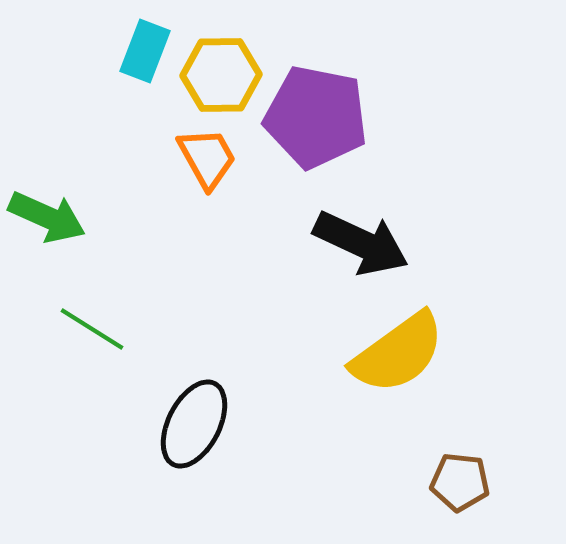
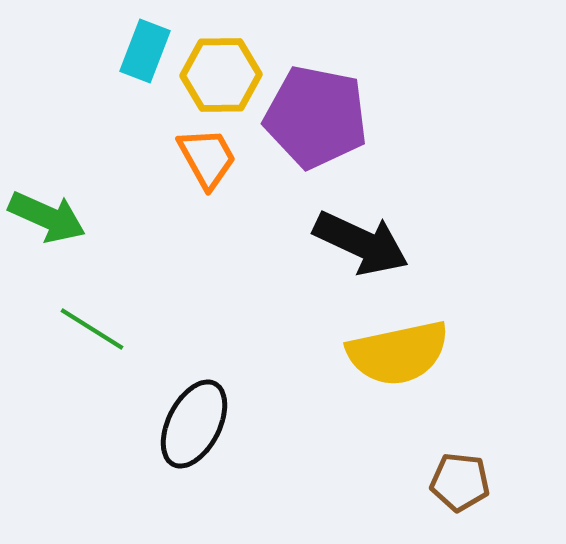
yellow semicircle: rotated 24 degrees clockwise
